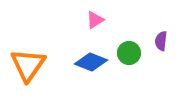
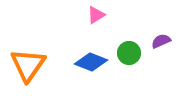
pink triangle: moved 1 px right, 5 px up
purple semicircle: rotated 60 degrees clockwise
